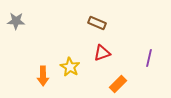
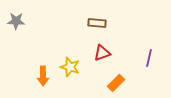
brown rectangle: rotated 18 degrees counterclockwise
yellow star: rotated 12 degrees counterclockwise
orange rectangle: moved 2 px left, 1 px up
